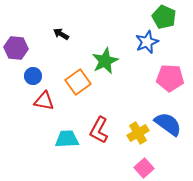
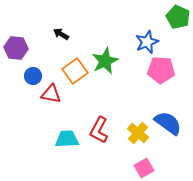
green pentagon: moved 14 px right
pink pentagon: moved 9 px left, 8 px up
orange square: moved 3 px left, 11 px up
red triangle: moved 7 px right, 7 px up
blue semicircle: moved 1 px up
yellow cross: rotated 20 degrees counterclockwise
pink square: rotated 12 degrees clockwise
